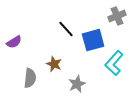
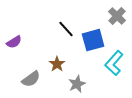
gray cross: rotated 24 degrees counterclockwise
brown star: moved 3 px right; rotated 14 degrees clockwise
gray semicircle: moved 1 px right, 1 px down; rotated 48 degrees clockwise
